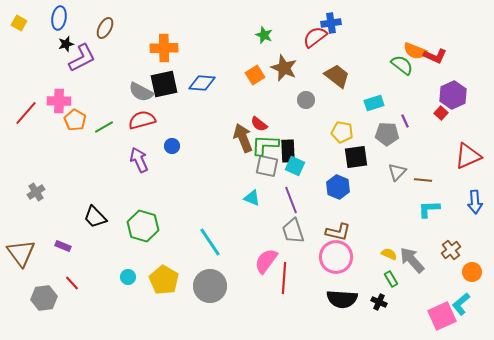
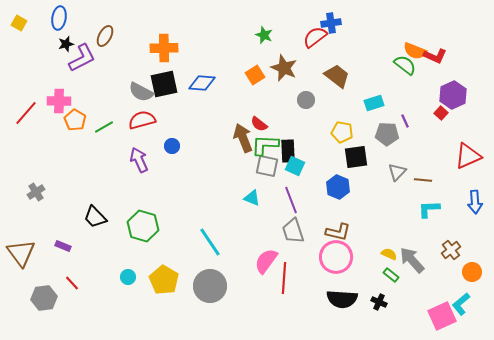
brown ellipse at (105, 28): moved 8 px down
green semicircle at (402, 65): moved 3 px right
green rectangle at (391, 279): moved 4 px up; rotated 21 degrees counterclockwise
